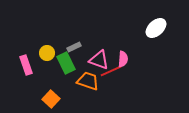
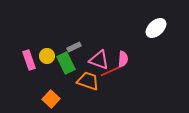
yellow circle: moved 3 px down
pink rectangle: moved 3 px right, 5 px up
